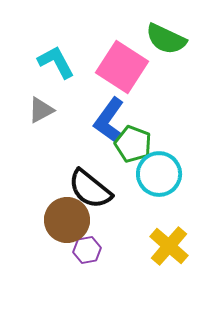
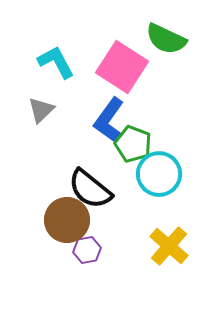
gray triangle: rotated 16 degrees counterclockwise
